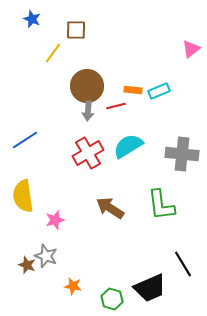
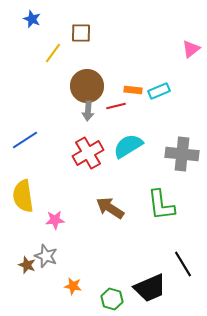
brown square: moved 5 px right, 3 px down
pink star: rotated 12 degrees clockwise
